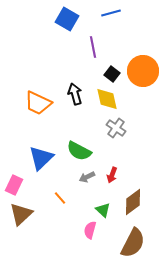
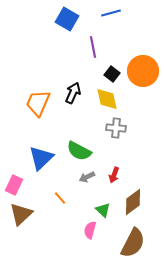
black arrow: moved 2 px left, 1 px up; rotated 40 degrees clockwise
orange trapezoid: rotated 88 degrees clockwise
gray cross: rotated 30 degrees counterclockwise
red arrow: moved 2 px right
